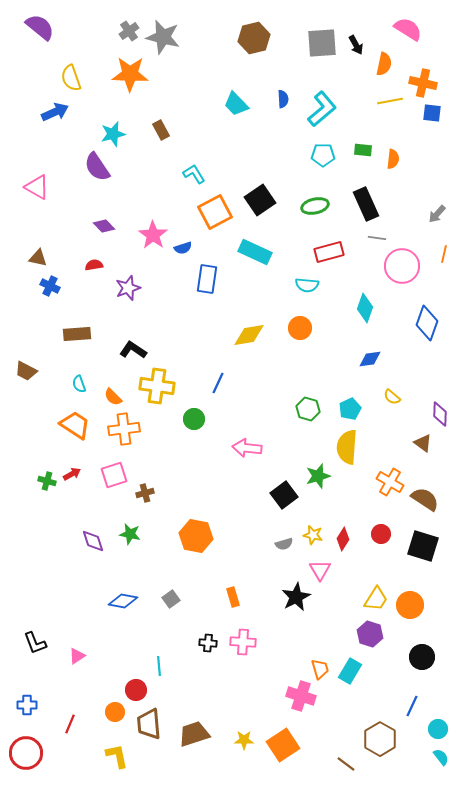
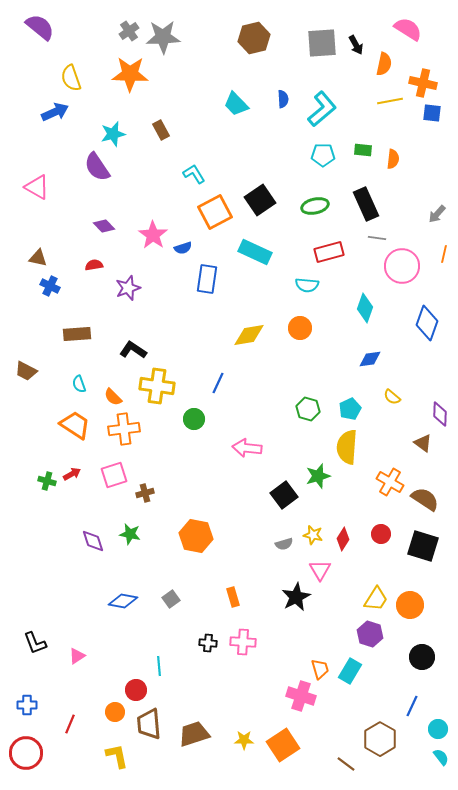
gray star at (163, 37): rotated 16 degrees counterclockwise
